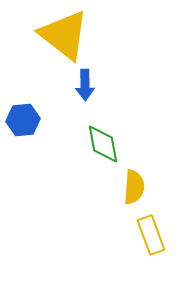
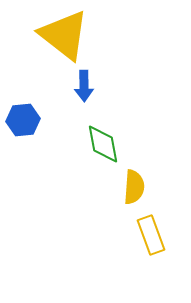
blue arrow: moved 1 px left, 1 px down
